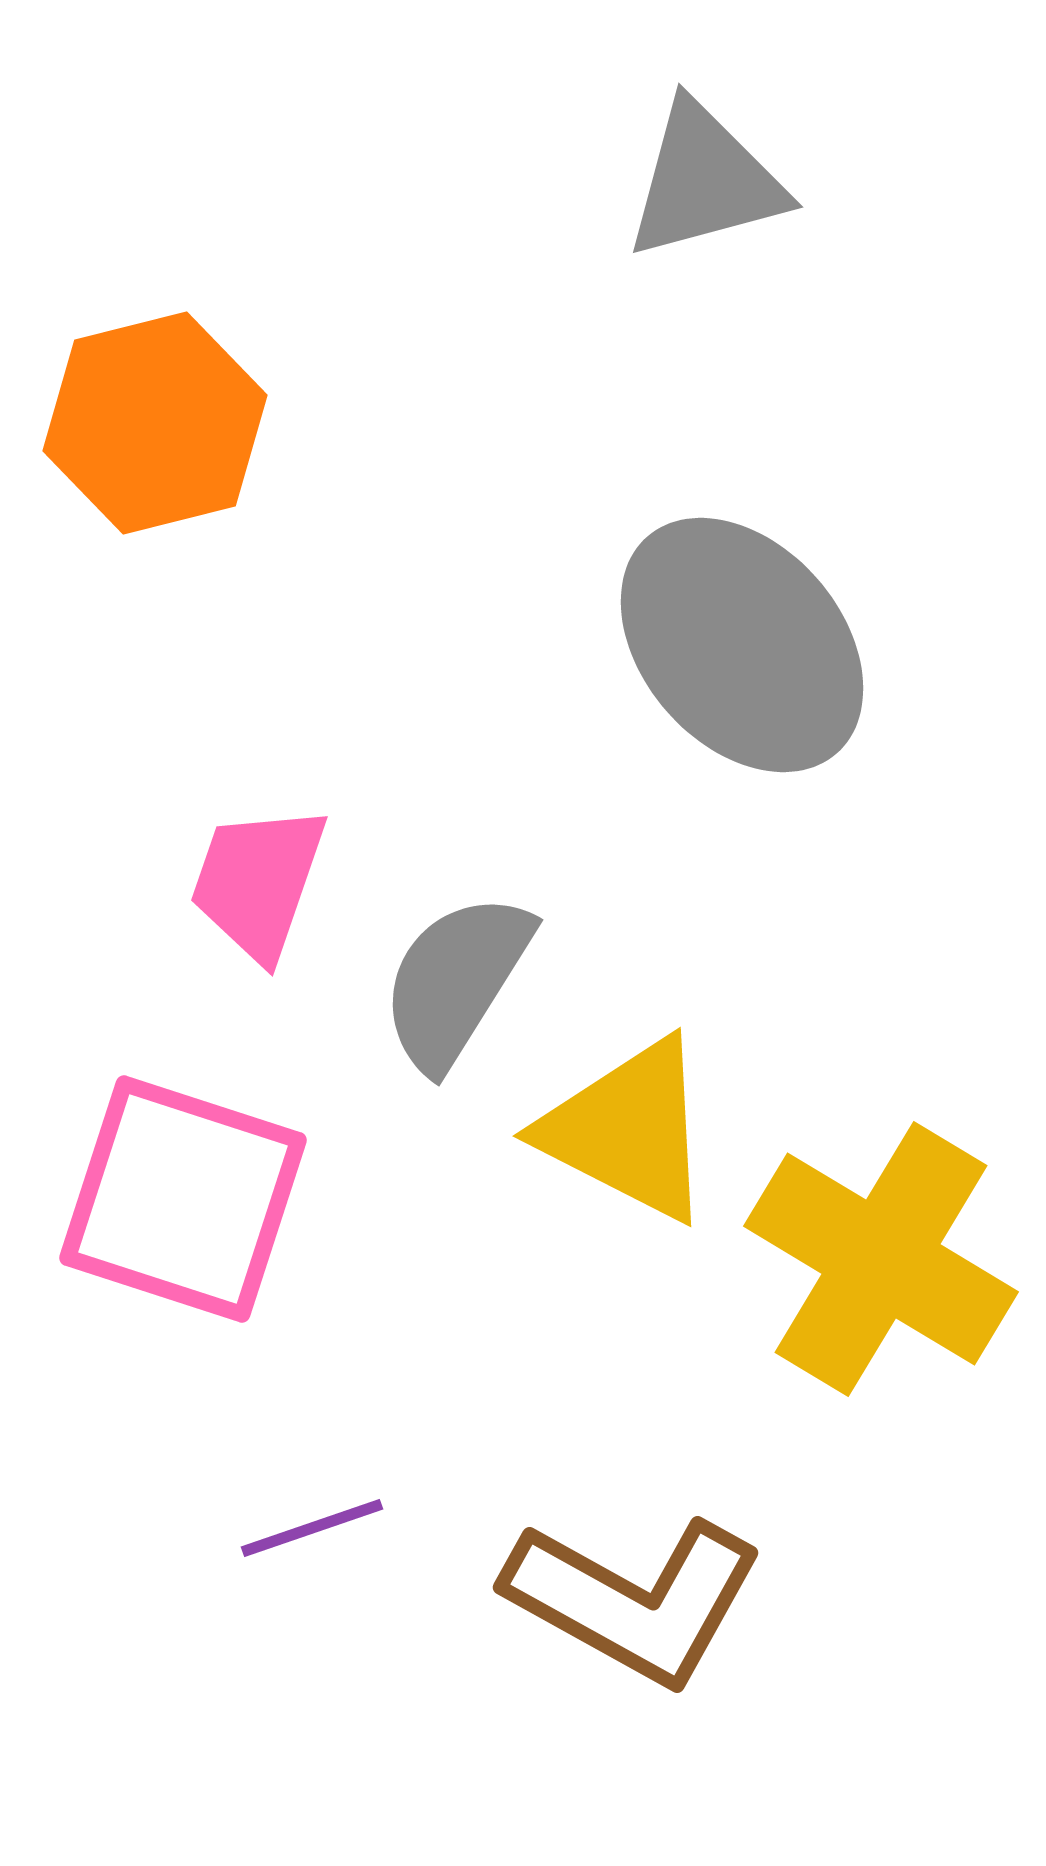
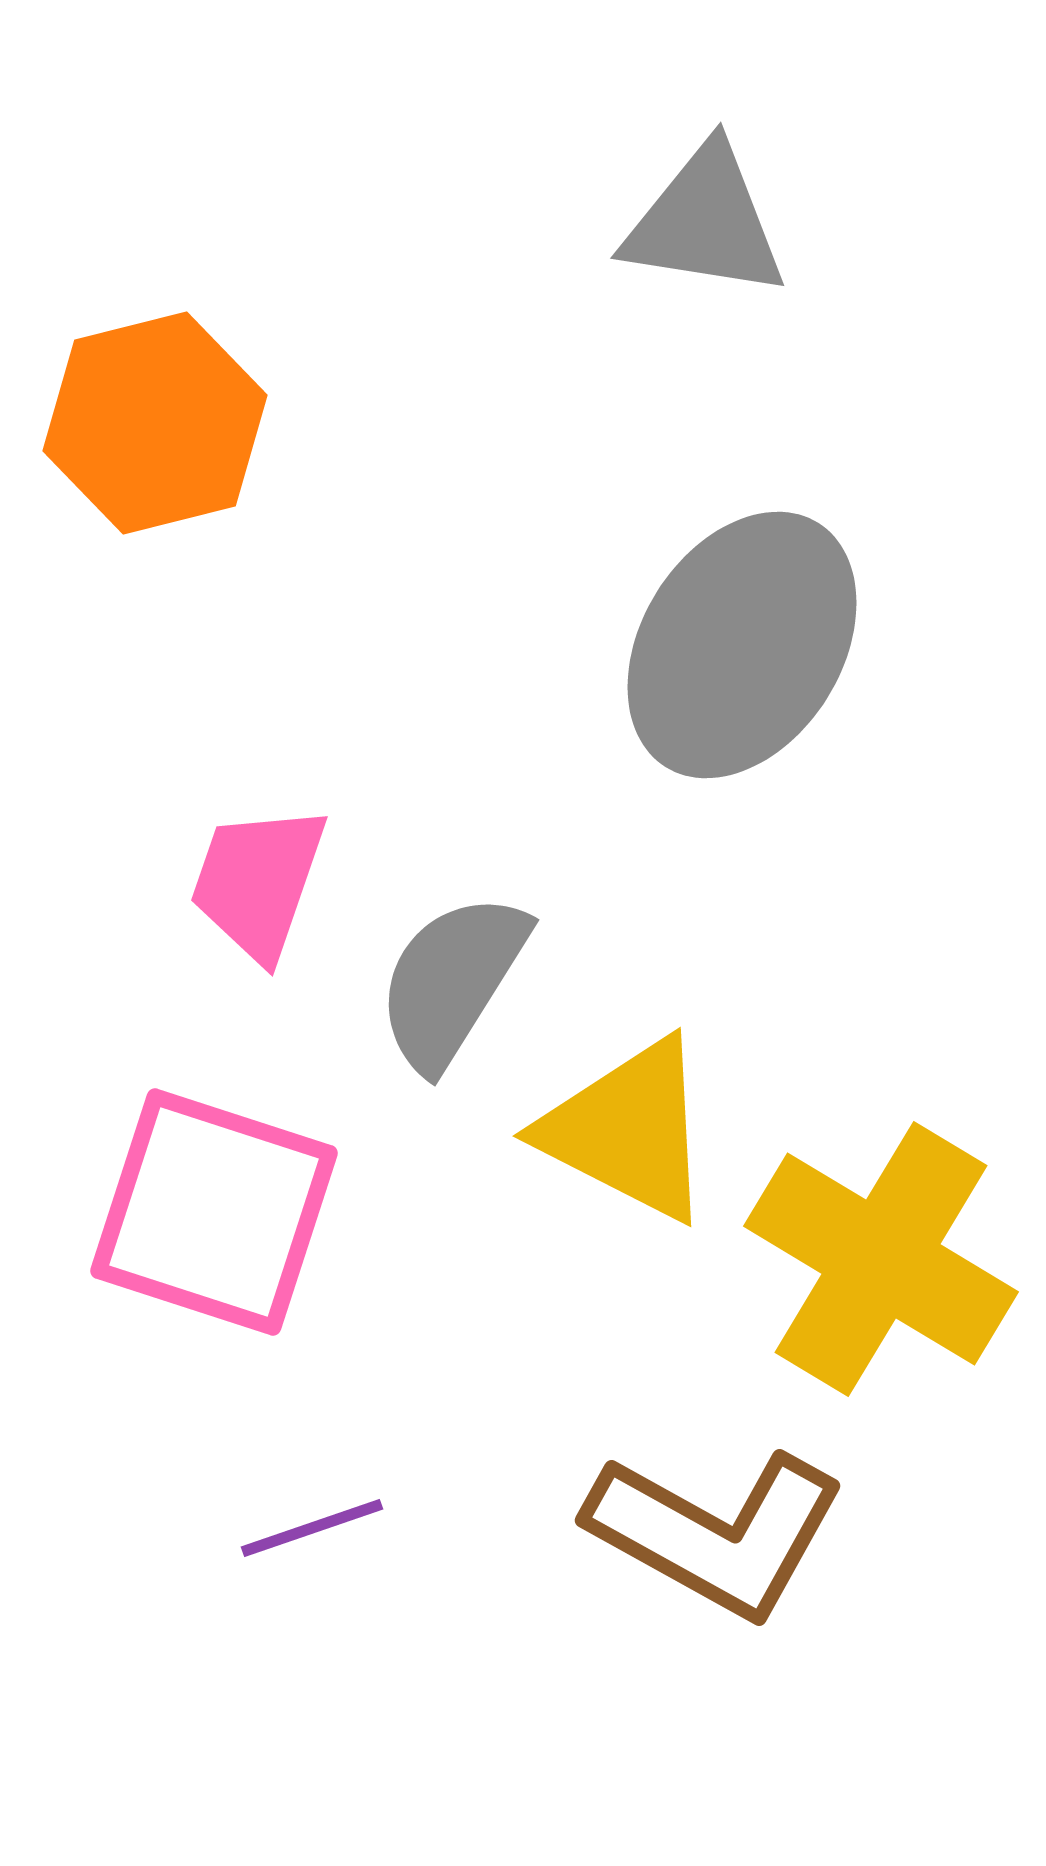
gray triangle: moved 41 px down; rotated 24 degrees clockwise
gray ellipse: rotated 73 degrees clockwise
gray semicircle: moved 4 px left
pink square: moved 31 px right, 13 px down
brown L-shape: moved 82 px right, 67 px up
